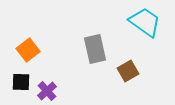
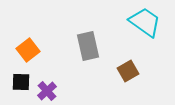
gray rectangle: moved 7 px left, 3 px up
